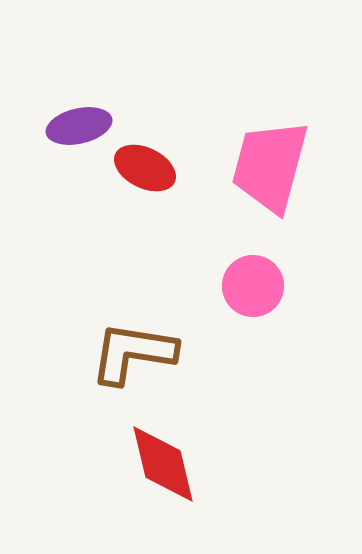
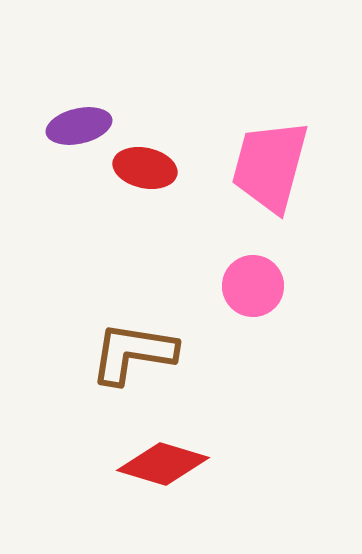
red ellipse: rotated 14 degrees counterclockwise
red diamond: rotated 60 degrees counterclockwise
